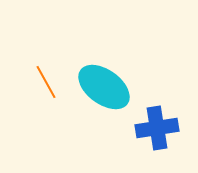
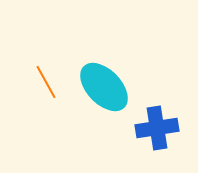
cyan ellipse: rotated 10 degrees clockwise
